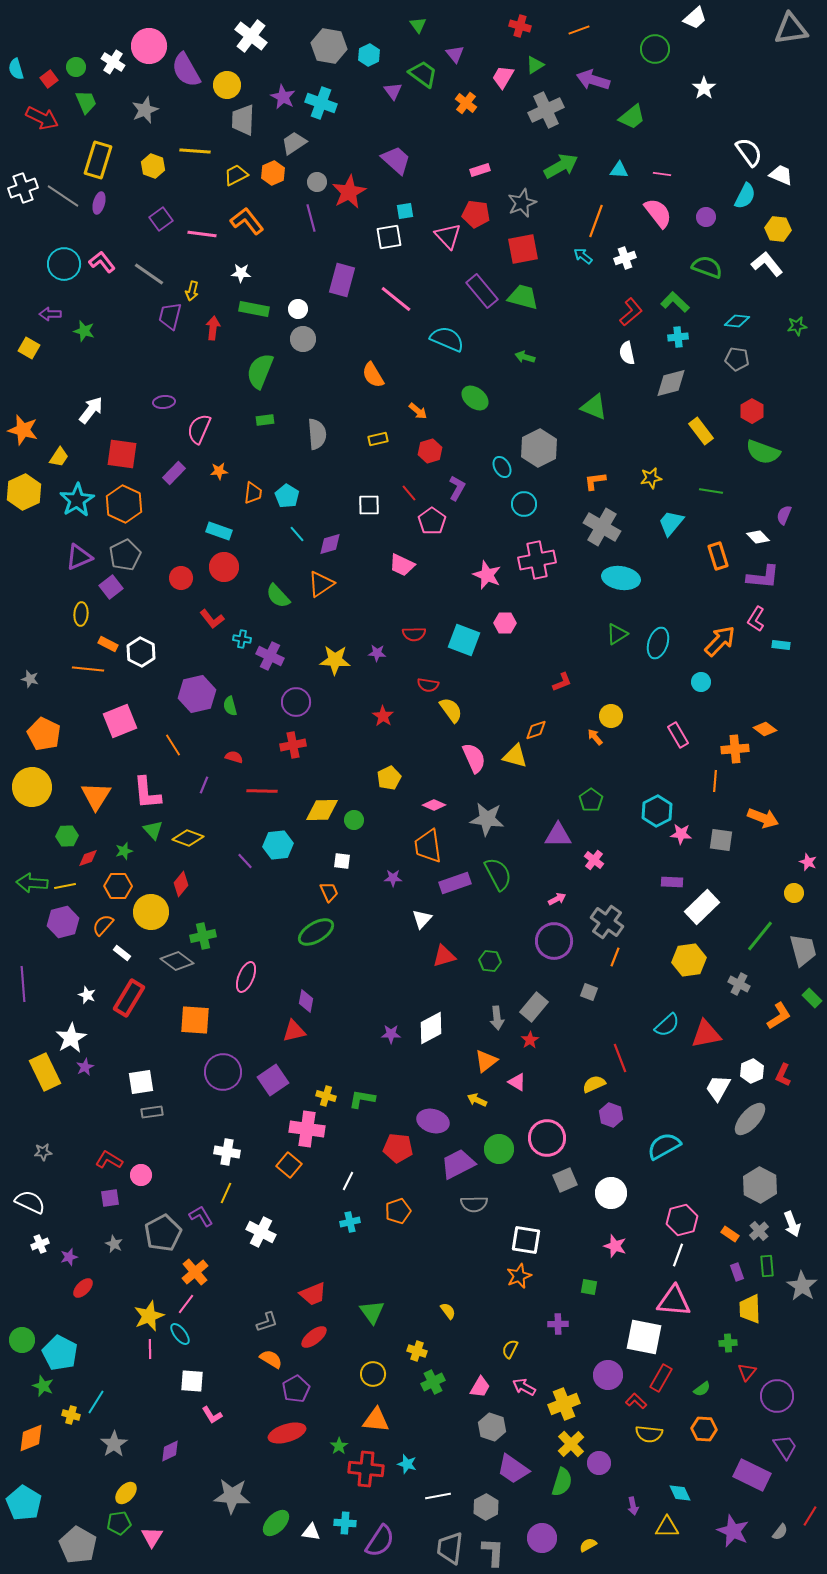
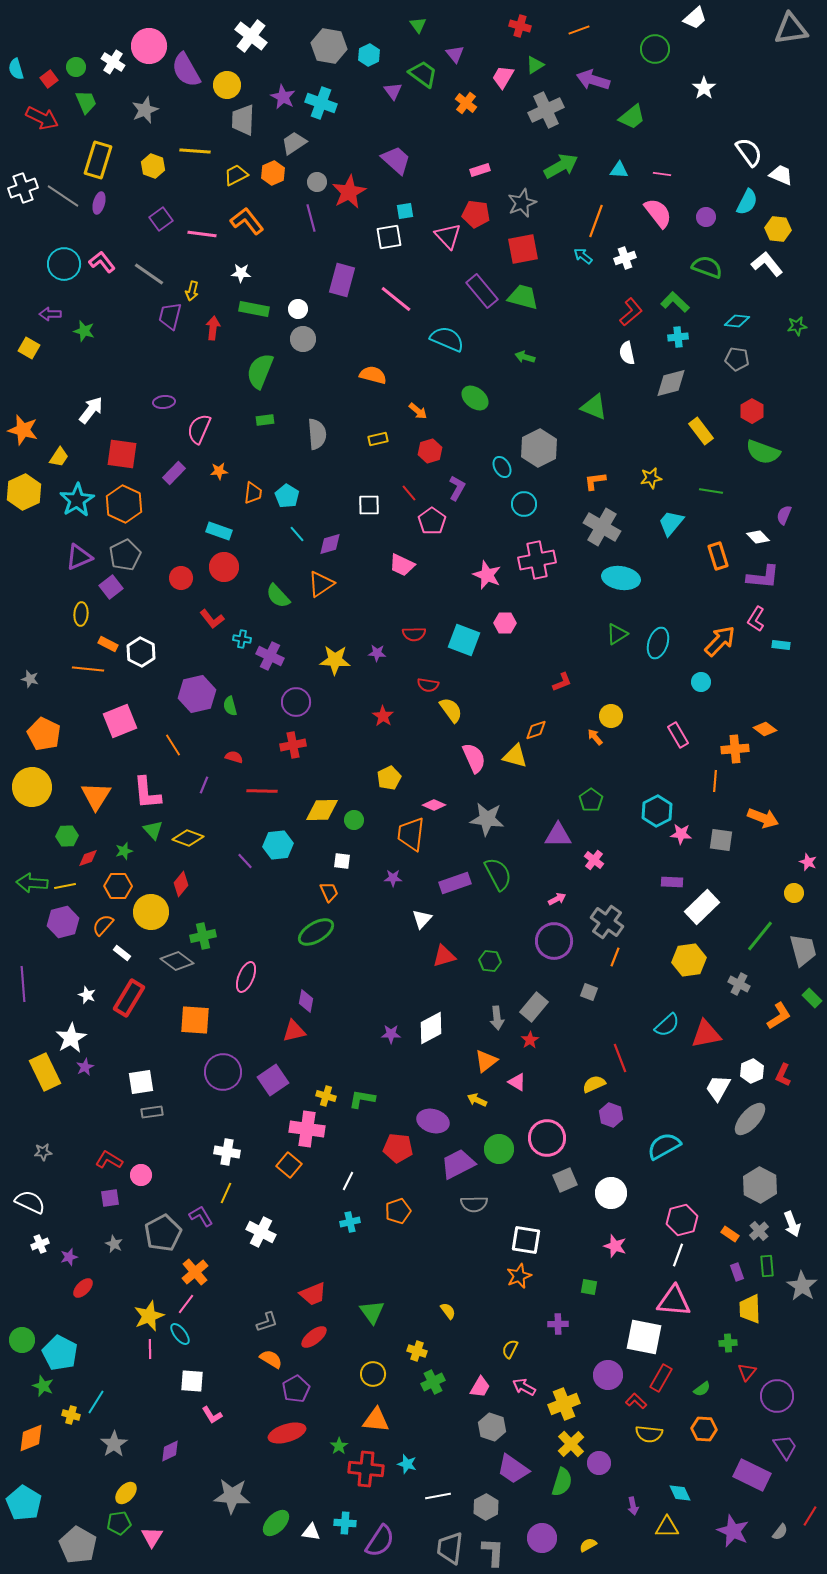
cyan semicircle at (745, 196): moved 2 px right, 6 px down
orange semicircle at (373, 375): rotated 136 degrees clockwise
orange trapezoid at (428, 846): moved 17 px left, 12 px up; rotated 15 degrees clockwise
